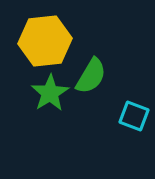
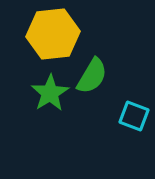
yellow hexagon: moved 8 px right, 7 px up
green semicircle: moved 1 px right
